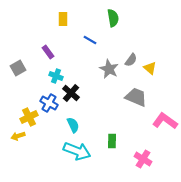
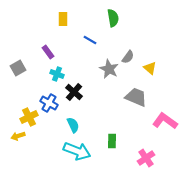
gray semicircle: moved 3 px left, 3 px up
cyan cross: moved 1 px right, 2 px up
black cross: moved 3 px right, 1 px up
pink cross: moved 3 px right, 1 px up; rotated 24 degrees clockwise
